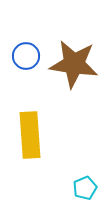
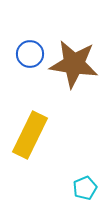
blue circle: moved 4 px right, 2 px up
yellow rectangle: rotated 30 degrees clockwise
